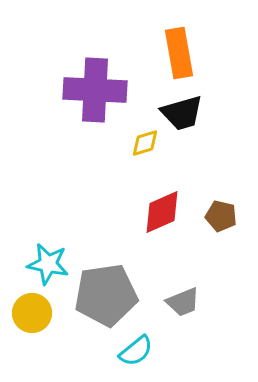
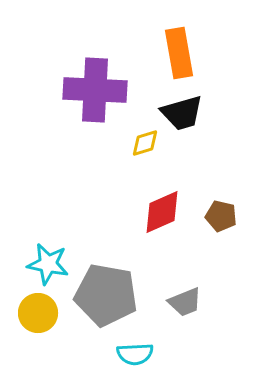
gray pentagon: rotated 18 degrees clockwise
gray trapezoid: moved 2 px right
yellow circle: moved 6 px right
cyan semicircle: moved 1 px left, 3 px down; rotated 36 degrees clockwise
